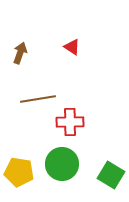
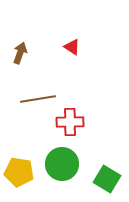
green square: moved 4 px left, 4 px down
